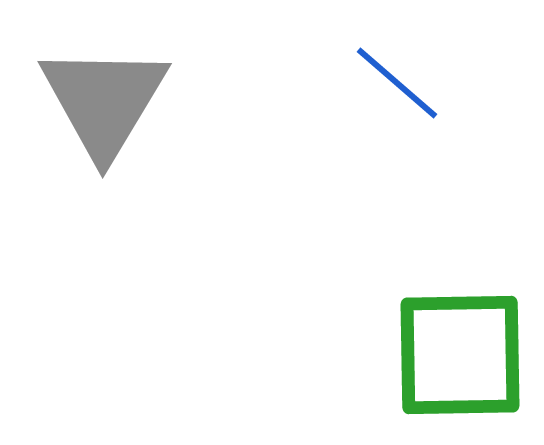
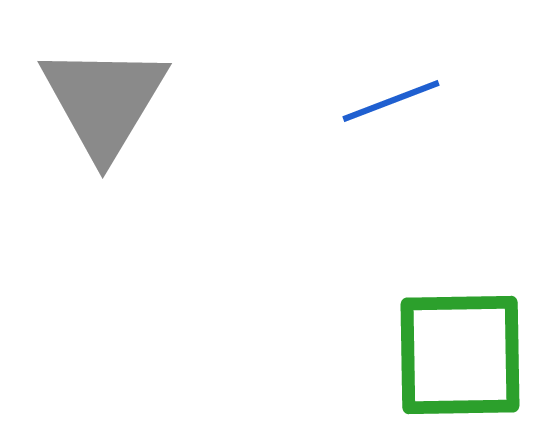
blue line: moved 6 px left, 18 px down; rotated 62 degrees counterclockwise
